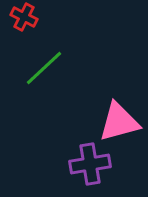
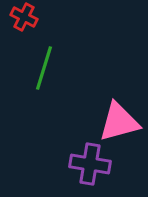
green line: rotated 30 degrees counterclockwise
purple cross: rotated 18 degrees clockwise
